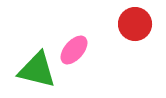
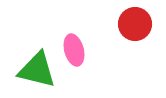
pink ellipse: rotated 56 degrees counterclockwise
